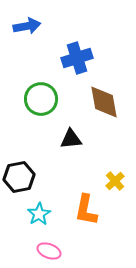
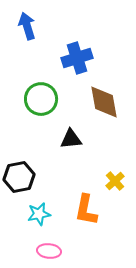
blue arrow: rotated 96 degrees counterclockwise
cyan star: rotated 20 degrees clockwise
pink ellipse: rotated 15 degrees counterclockwise
